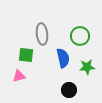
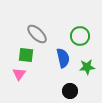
gray ellipse: moved 5 px left; rotated 40 degrees counterclockwise
pink triangle: moved 2 px up; rotated 40 degrees counterclockwise
black circle: moved 1 px right, 1 px down
